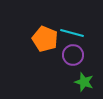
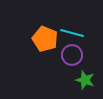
purple circle: moved 1 px left
green star: moved 1 px right, 2 px up
